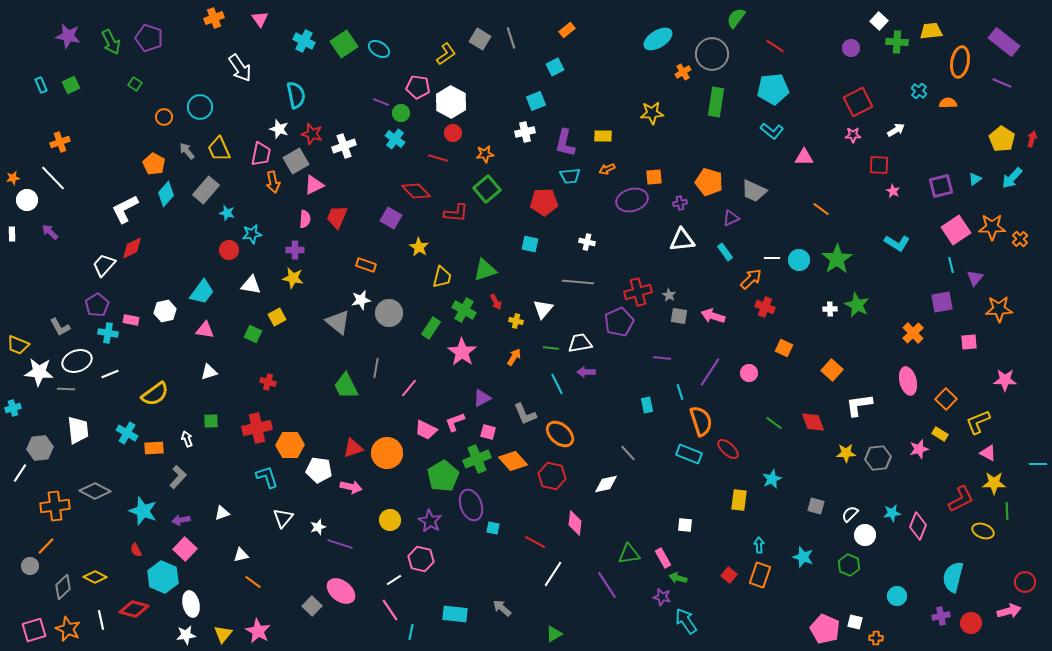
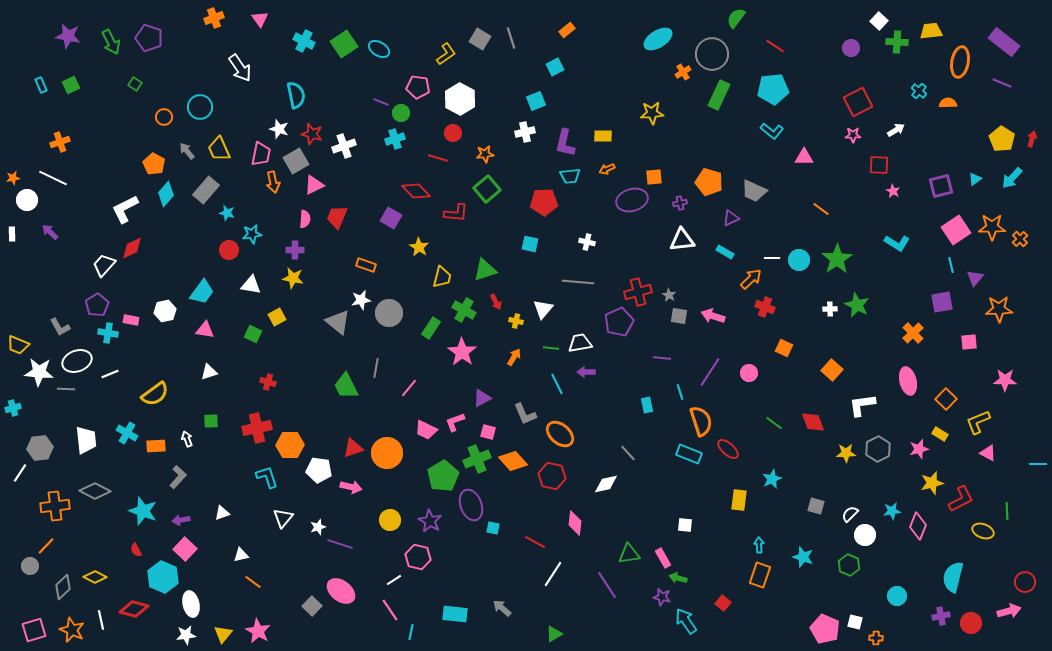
white hexagon at (451, 102): moved 9 px right, 3 px up
green rectangle at (716, 102): moved 3 px right, 7 px up; rotated 16 degrees clockwise
cyan cross at (395, 139): rotated 36 degrees clockwise
white line at (53, 178): rotated 20 degrees counterclockwise
cyan rectangle at (725, 252): rotated 24 degrees counterclockwise
white L-shape at (859, 405): moved 3 px right
white trapezoid at (78, 430): moved 8 px right, 10 px down
orange rectangle at (154, 448): moved 2 px right, 2 px up
gray hexagon at (878, 458): moved 9 px up; rotated 20 degrees counterclockwise
yellow star at (994, 483): moved 62 px left; rotated 15 degrees counterclockwise
cyan star at (892, 513): moved 2 px up
pink hexagon at (421, 559): moved 3 px left, 2 px up
red square at (729, 575): moved 6 px left, 28 px down
orange star at (68, 629): moved 4 px right, 1 px down
